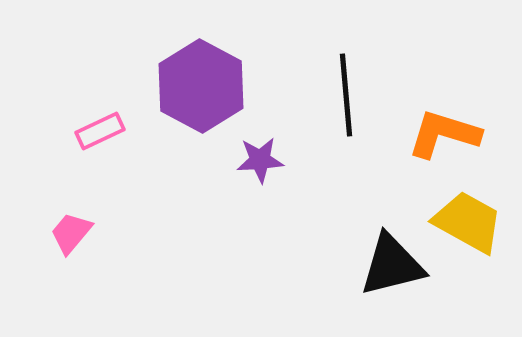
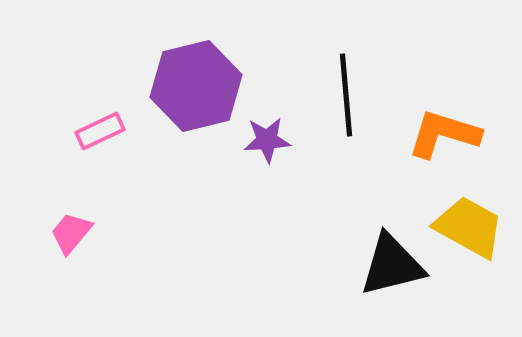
purple hexagon: moved 5 px left; rotated 18 degrees clockwise
purple star: moved 7 px right, 20 px up
yellow trapezoid: moved 1 px right, 5 px down
